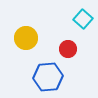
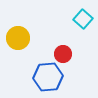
yellow circle: moved 8 px left
red circle: moved 5 px left, 5 px down
